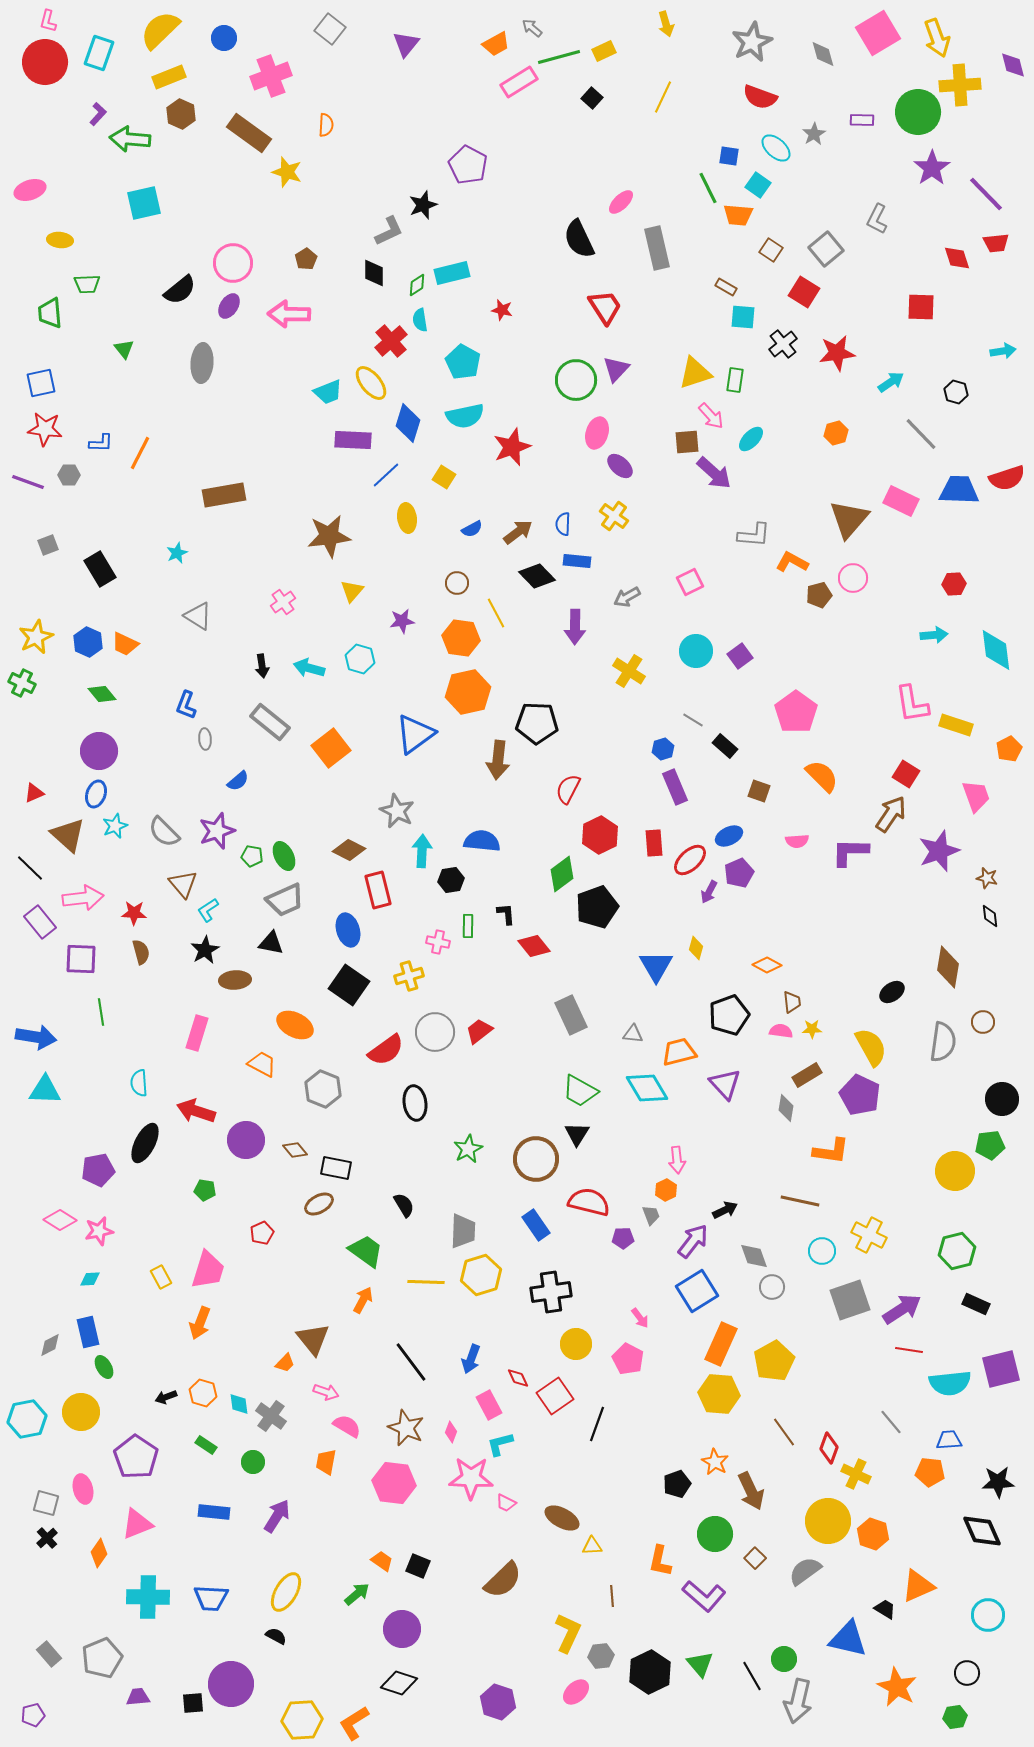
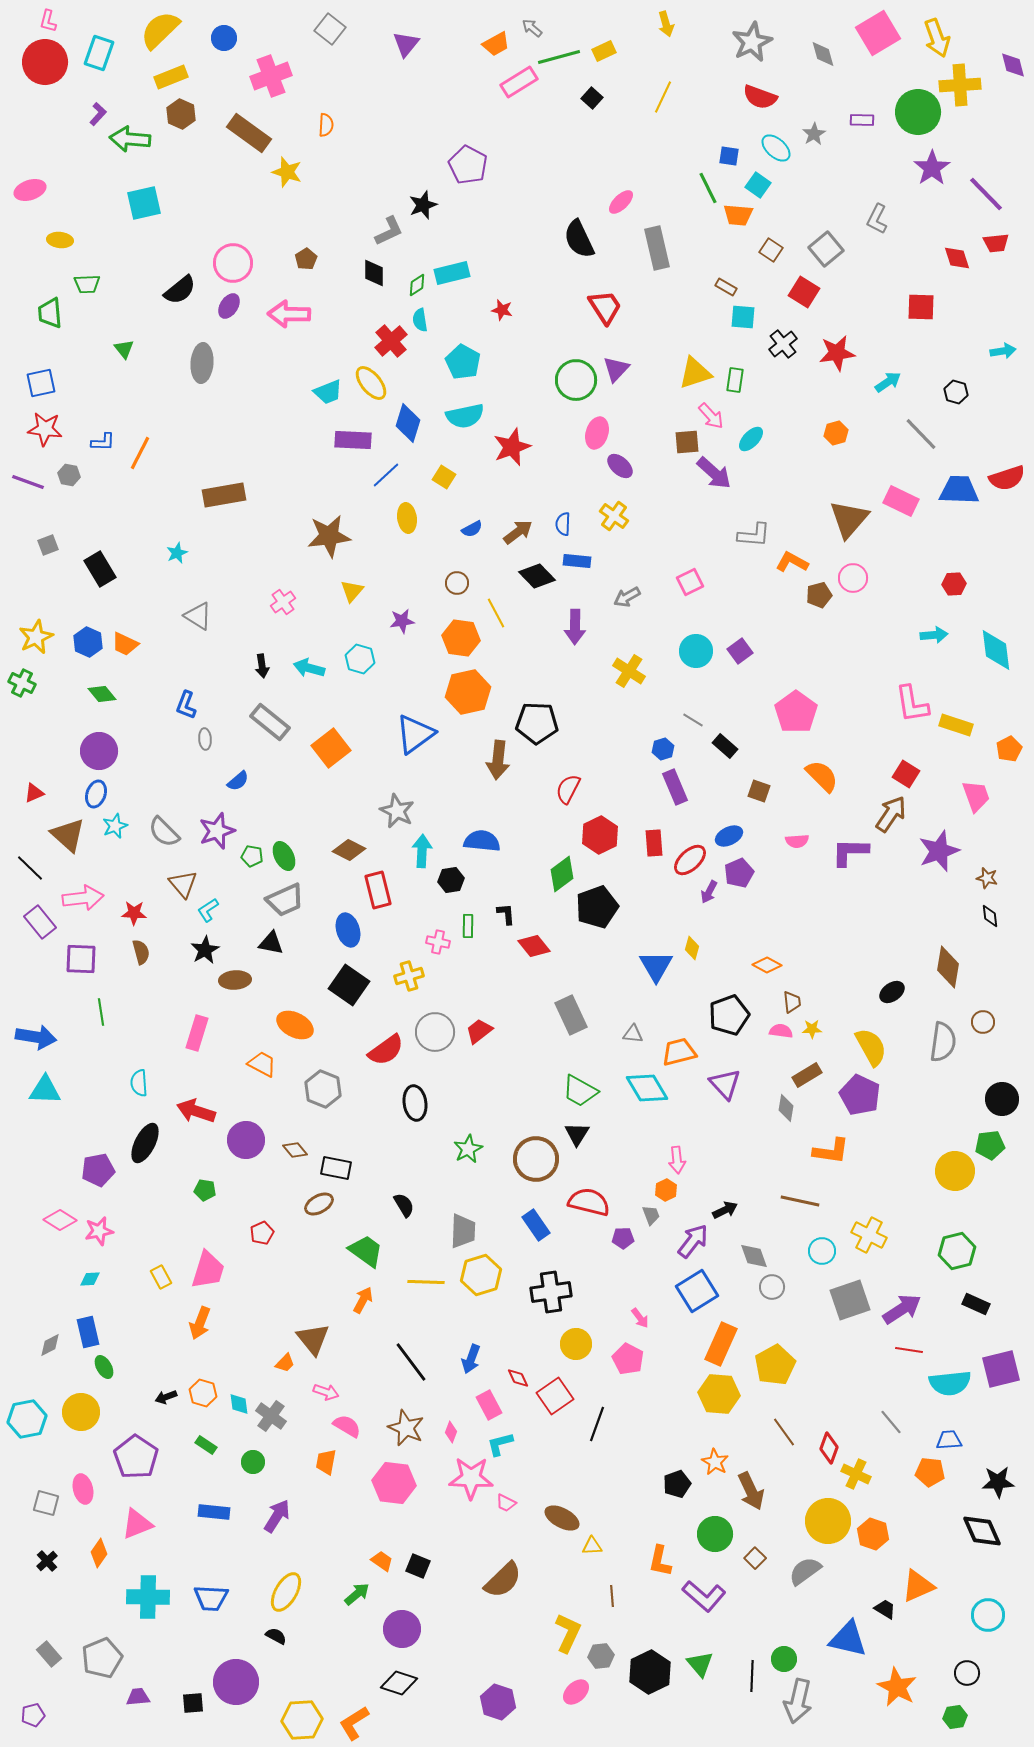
yellow rectangle at (169, 77): moved 2 px right
cyan arrow at (891, 382): moved 3 px left
blue L-shape at (101, 443): moved 2 px right, 1 px up
gray hexagon at (69, 475): rotated 10 degrees clockwise
purple square at (740, 656): moved 5 px up
yellow diamond at (696, 948): moved 4 px left
yellow pentagon at (774, 1361): moved 1 px right, 4 px down
black cross at (47, 1538): moved 23 px down
black line at (752, 1676): rotated 32 degrees clockwise
purple circle at (231, 1684): moved 5 px right, 2 px up
